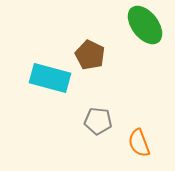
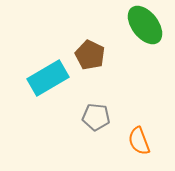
cyan rectangle: moved 2 px left; rotated 45 degrees counterclockwise
gray pentagon: moved 2 px left, 4 px up
orange semicircle: moved 2 px up
